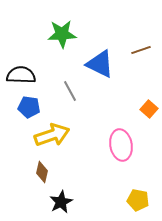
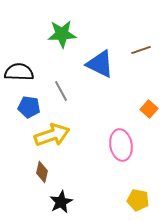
black semicircle: moved 2 px left, 3 px up
gray line: moved 9 px left
